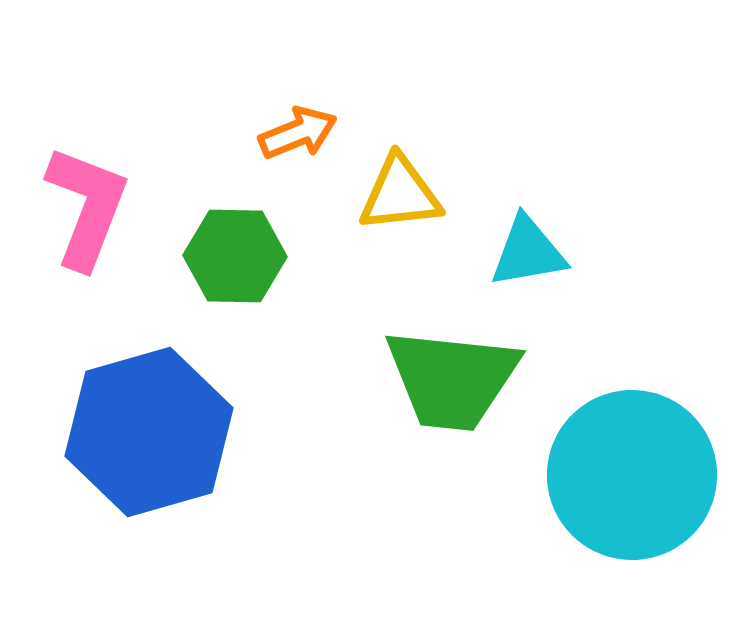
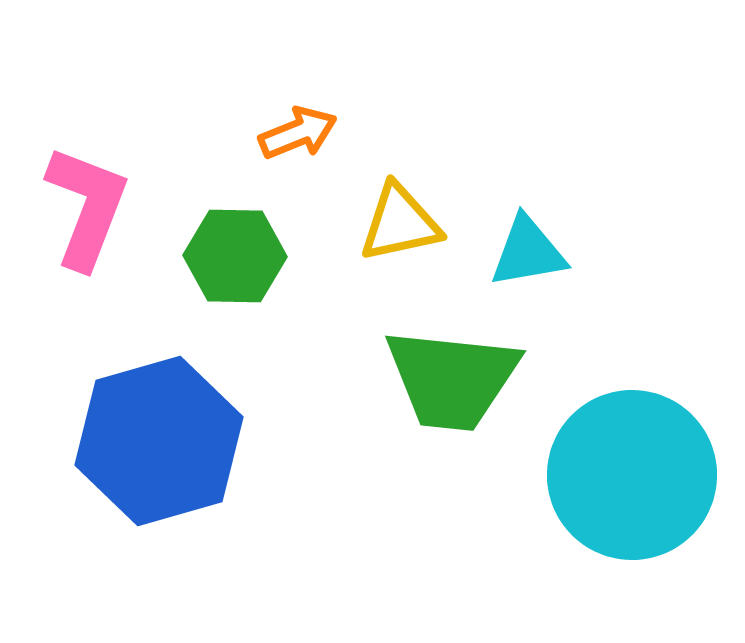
yellow triangle: moved 29 px down; rotated 6 degrees counterclockwise
blue hexagon: moved 10 px right, 9 px down
